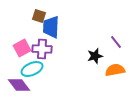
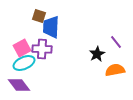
black star: moved 2 px right, 2 px up; rotated 14 degrees counterclockwise
cyan ellipse: moved 8 px left, 6 px up
